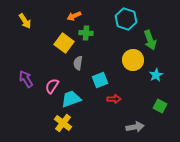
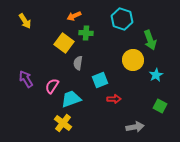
cyan hexagon: moved 4 px left
